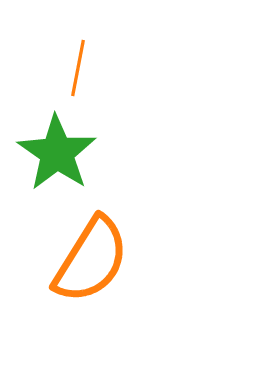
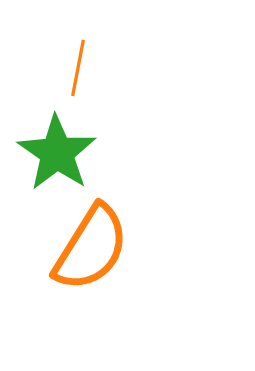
orange semicircle: moved 12 px up
